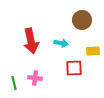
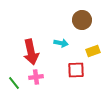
red arrow: moved 11 px down
yellow rectangle: rotated 16 degrees counterclockwise
red square: moved 2 px right, 2 px down
pink cross: moved 1 px right, 1 px up; rotated 16 degrees counterclockwise
green line: rotated 24 degrees counterclockwise
